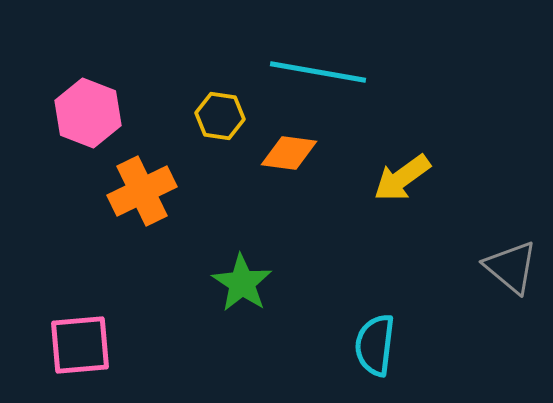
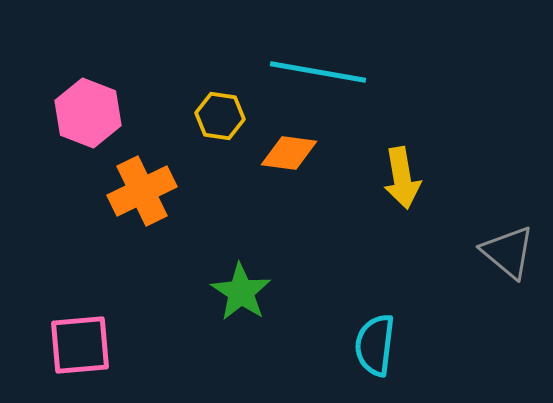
yellow arrow: rotated 64 degrees counterclockwise
gray triangle: moved 3 px left, 15 px up
green star: moved 1 px left, 9 px down
